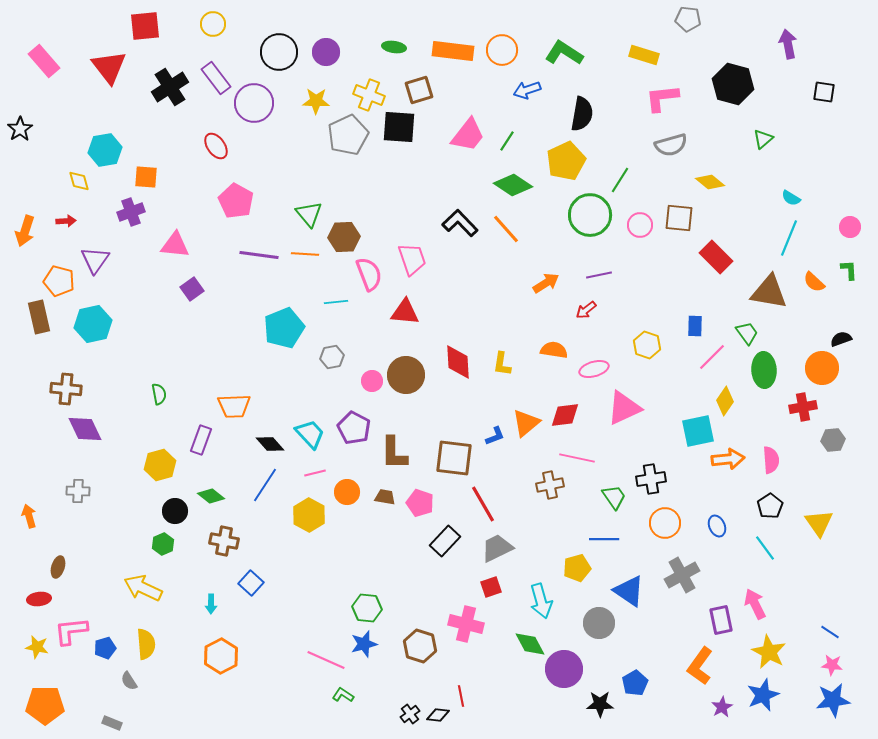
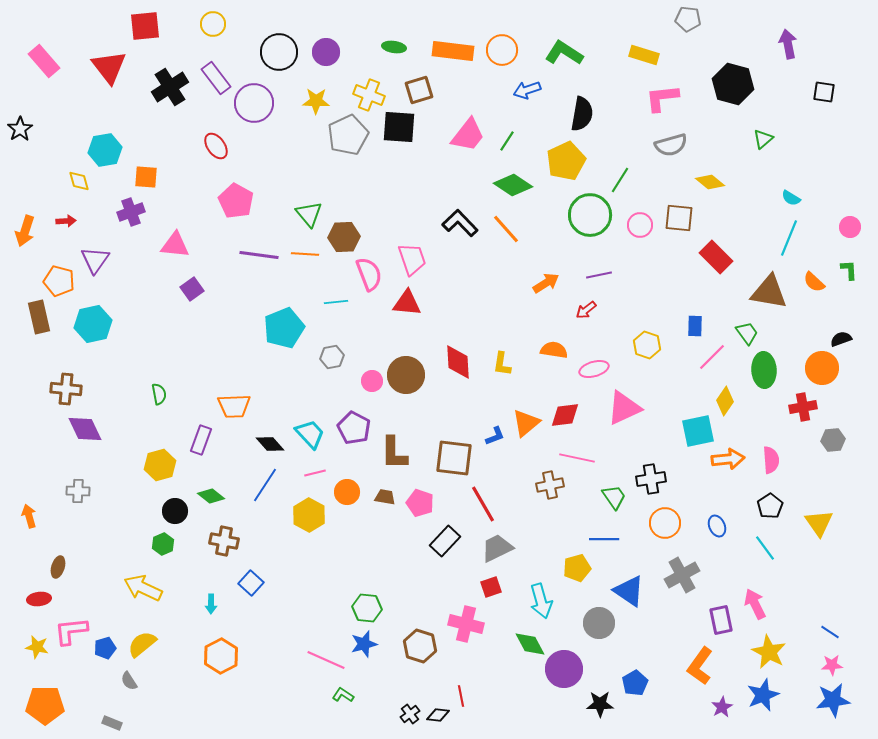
red triangle at (405, 312): moved 2 px right, 9 px up
yellow semicircle at (146, 644): moved 4 px left; rotated 124 degrees counterclockwise
pink star at (832, 665): rotated 10 degrees counterclockwise
